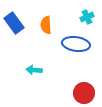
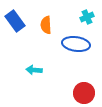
blue rectangle: moved 1 px right, 2 px up
